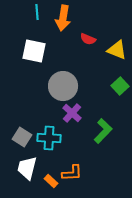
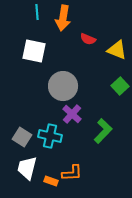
purple cross: moved 1 px down
cyan cross: moved 1 px right, 2 px up; rotated 10 degrees clockwise
orange rectangle: rotated 24 degrees counterclockwise
